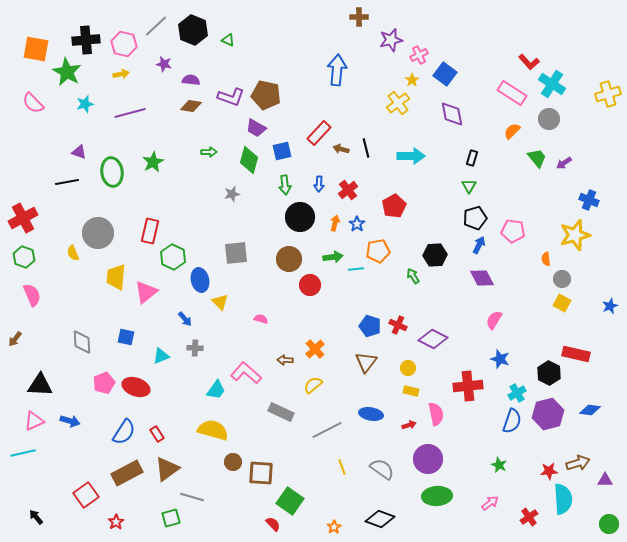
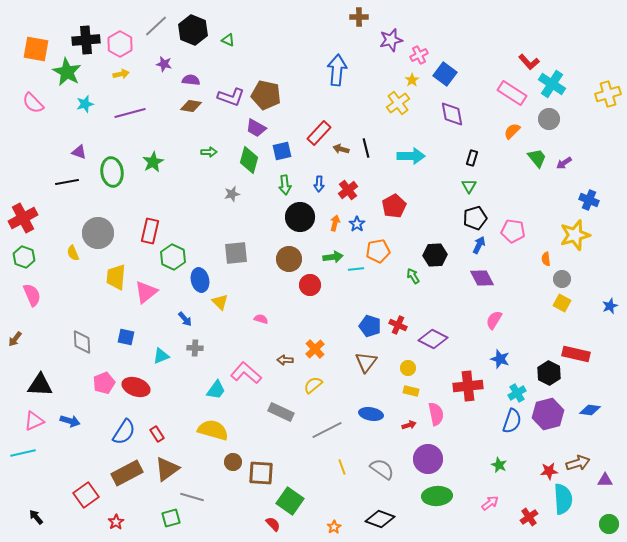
pink hexagon at (124, 44): moved 4 px left; rotated 15 degrees clockwise
